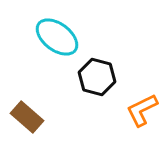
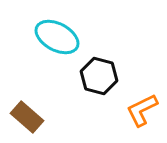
cyan ellipse: rotated 9 degrees counterclockwise
black hexagon: moved 2 px right, 1 px up
